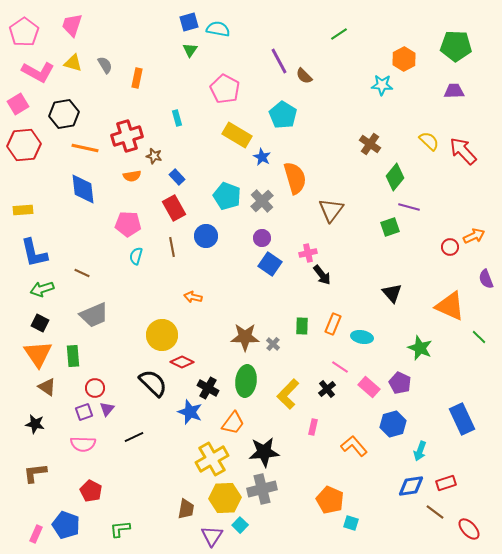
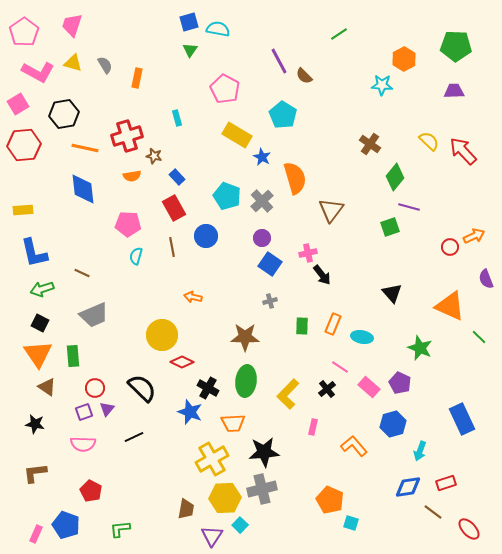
gray cross at (273, 344): moved 3 px left, 43 px up; rotated 32 degrees clockwise
black semicircle at (153, 383): moved 11 px left, 5 px down
orange trapezoid at (233, 423): rotated 50 degrees clockwise
blue diamond at (411, 486): moved 3 px left, 1 px down
brown line at (435, 512): moved 2 px left
